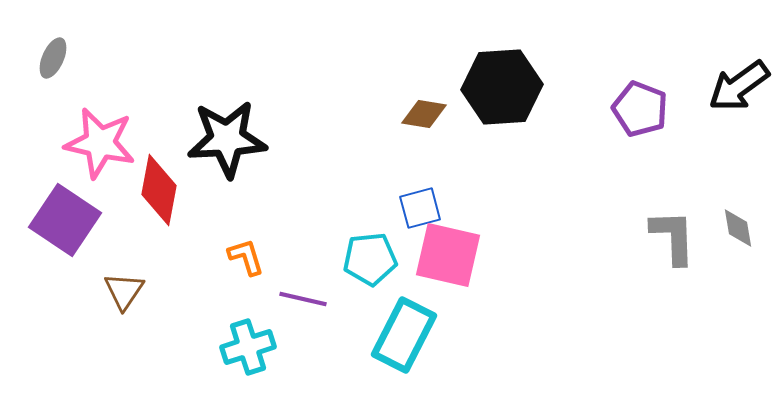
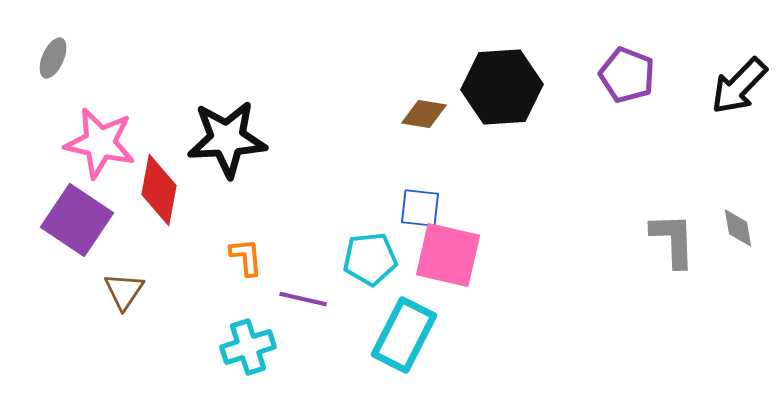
black arrow: rotated 10 degrees counterclockwise
purple pentagon: moved 13 px left, 34 px up
blue square: rotated 21 degrees clockwise
purple square: moved 12 px right
gray L-shape: moved 3 px down
orange L-shape: rotated 12 degrees clockwise
